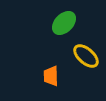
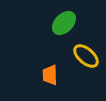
orange trapezoid: moved 1 px left, 1 px up
